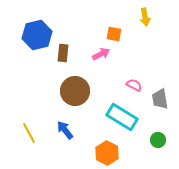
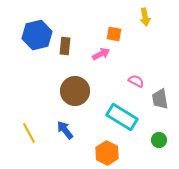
brown rectangle: moved 2 px right, 7 px up
pink semicircle: moved 2 px right, 4 px up
green circle: moved 1 px right
